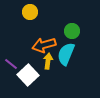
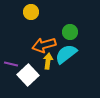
yellow circle: moved 1 px right
green circle: moved 2 px left, 1 px down
cyan semicircle: rotated 30 degrees clockwise
purple line: rotated 24 degrees counterclockwise
